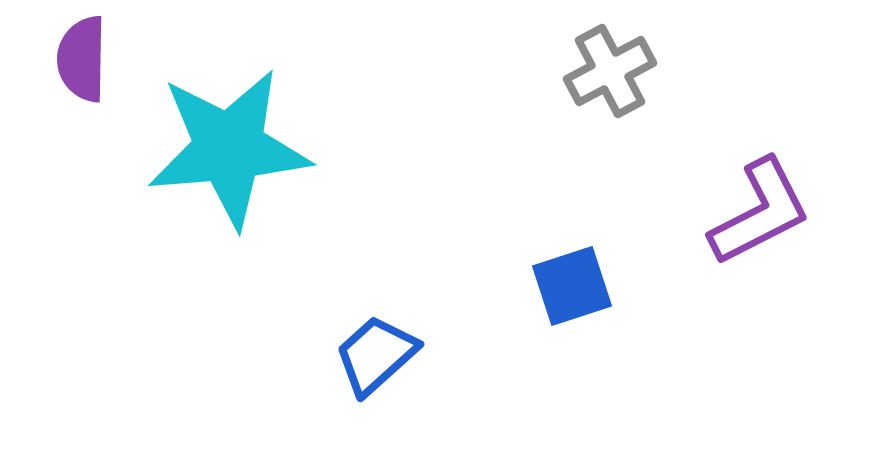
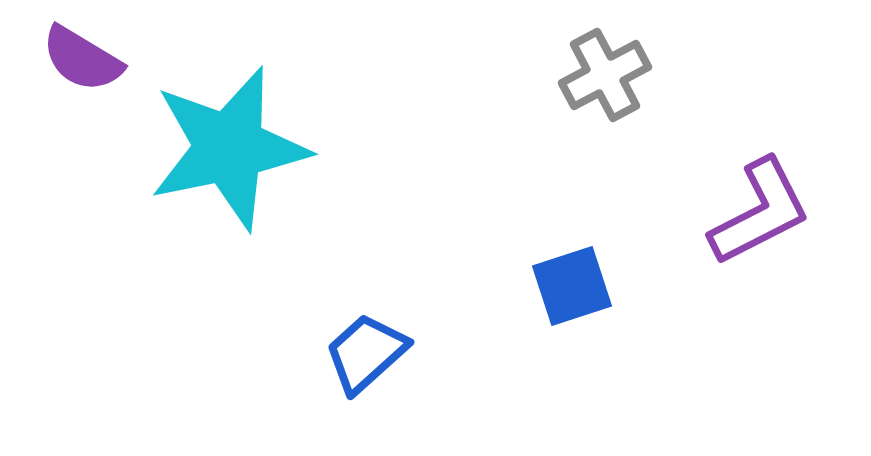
purple semicircle: rotated 60 degrees counterclockwise
gray cross: moved 5 px left, 4 px down
cyan star: rotated 7 degrees counterclockwise
blue trapezoid: moved 10 px left, 2 px up
